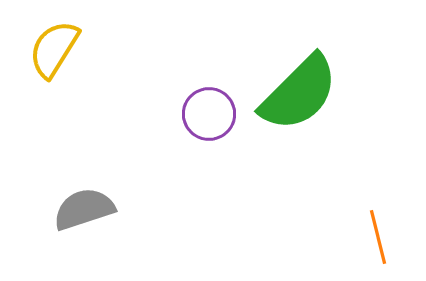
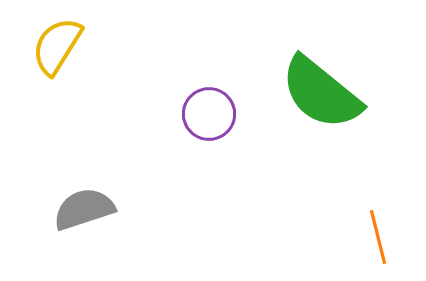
yellow semicircle: moved 3 px right, 3 px up
green semicircle: moved 22 px right; rotated 84 degrees clockwise
